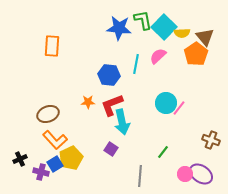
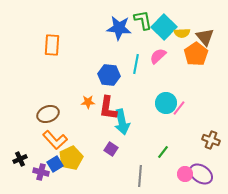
orange rectangle: moved 1 px up
red L-shape: moved 4 px left, 3 px down; rotated 60 degrees counterclockwise
